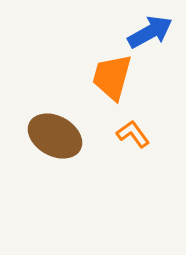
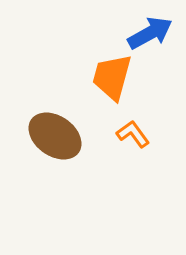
blue arrow: moved 1 px down
brown ellipse: rotated 6 degrees clockwise
